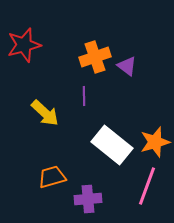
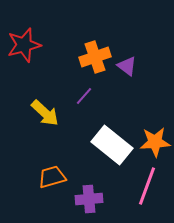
purple line: rotated 42 degrees clockwise
orange star: rotated 12 degrees clockwise
purple cross: moved 1 px right
